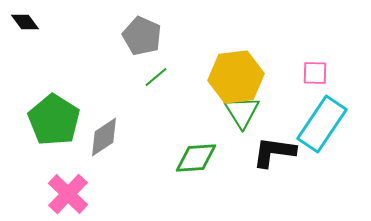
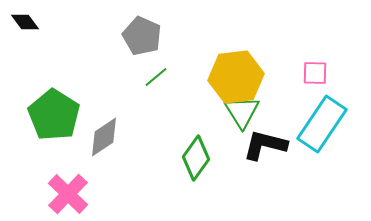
green pentagon: moved 5 px up
black L-shape: moved 9 px left, 7 px up; rotated 6 degrees clockwise
green diamond: rotated 51 degrees counterclockwise
